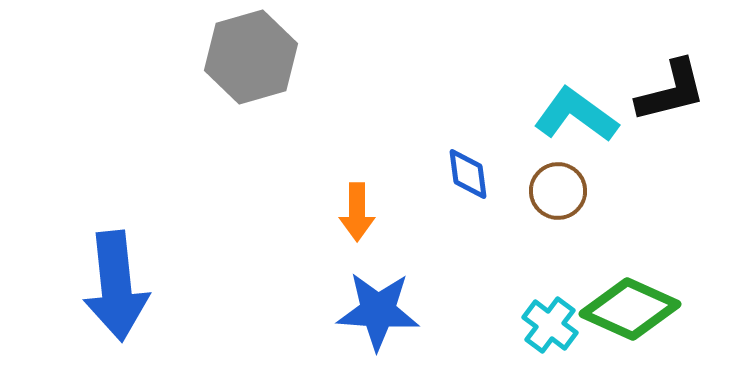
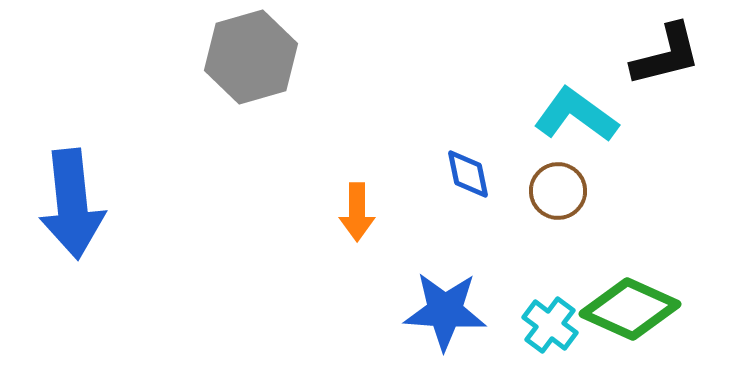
black L-shape: moved 5 px left, 36 px up
blue diamond: rotated 4 degrees counterclockwise
blue arrow: moved 44 px left, 82 px up
blue star: moved 67 px right
